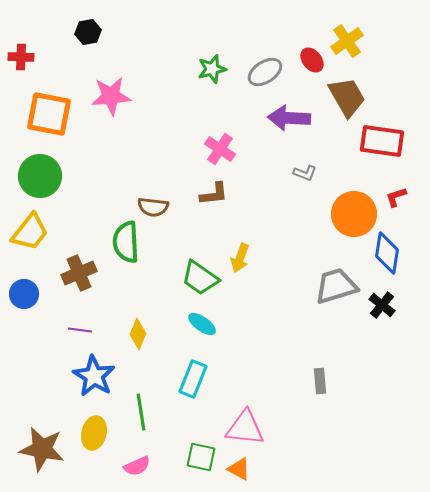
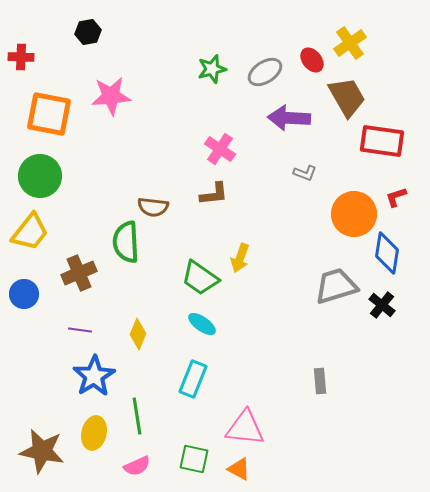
yellow cross: moved 3 px right, 2 px down
blue star: rotated 9 degrees clockwise
green line: moved 4 px left, 4 px down
brown star: moved 2 px down
green square: moved 7 px left, 2 px down
